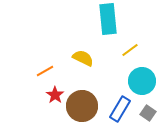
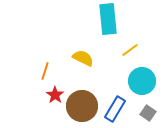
orange line: rotated 42 degrees counterclockwise
blue rectangle: moved 5 px left
